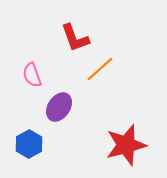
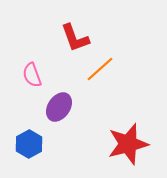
red star: moved 2 px right, 1 px up
